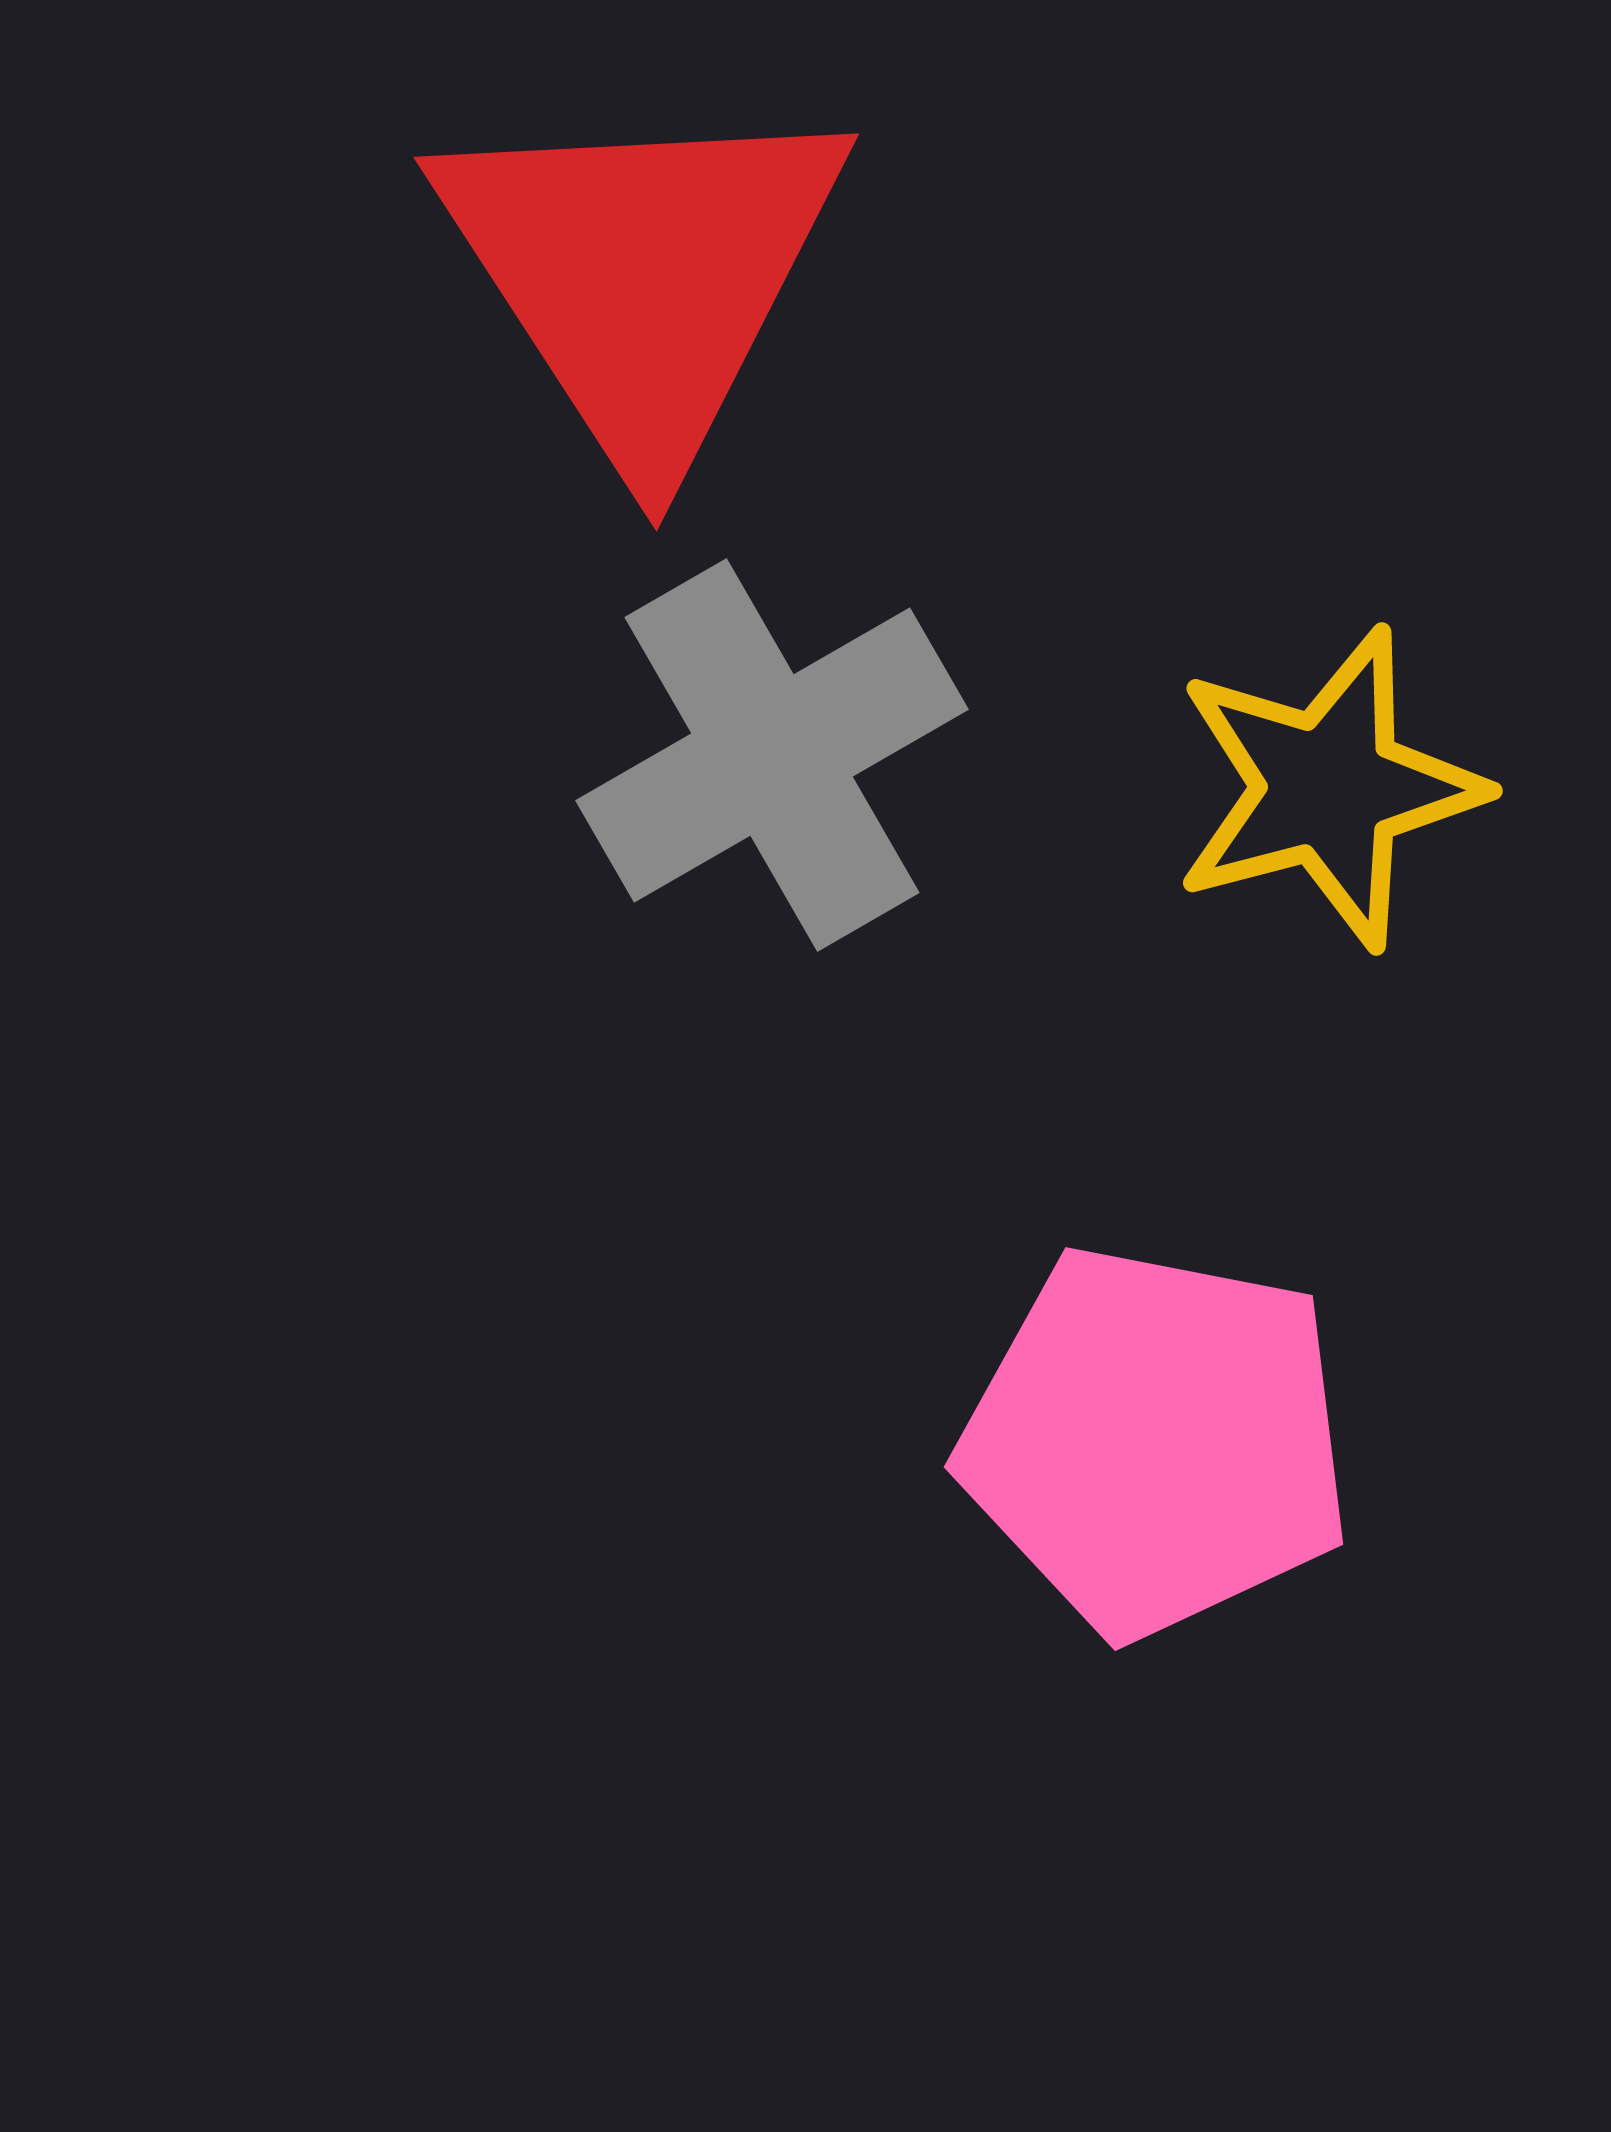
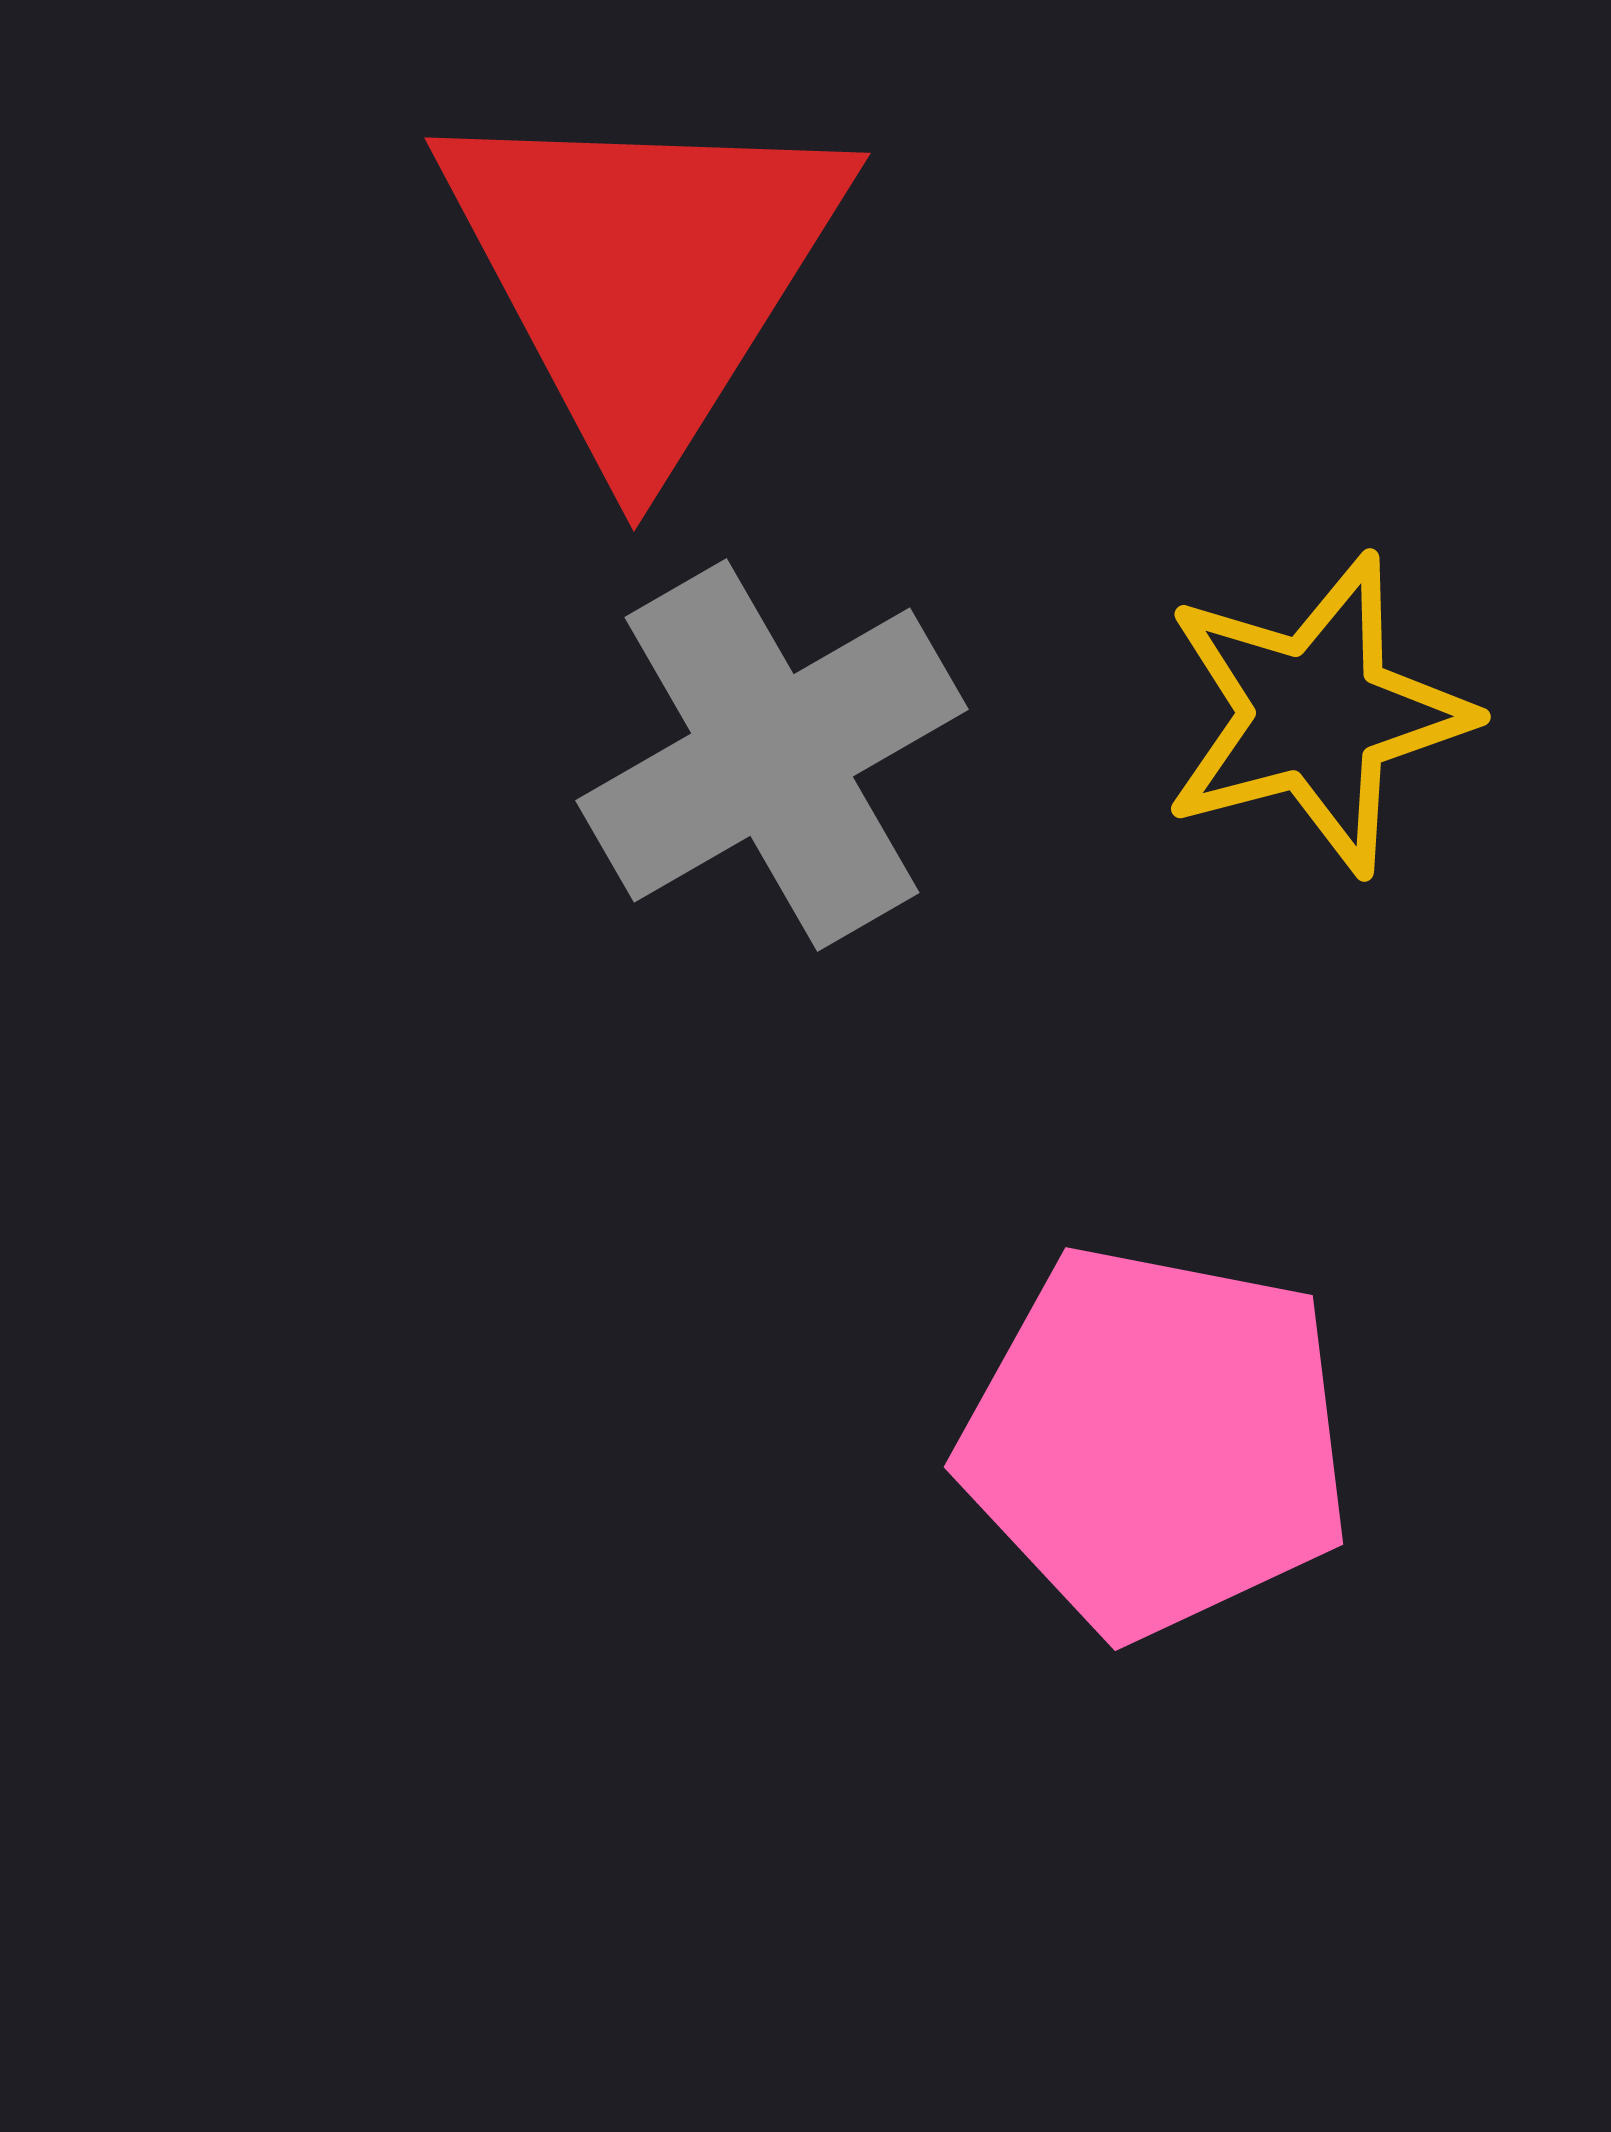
red triangle: rotated 5 degrees clockwise
yellow star: moved 12 px left, 74 px up
